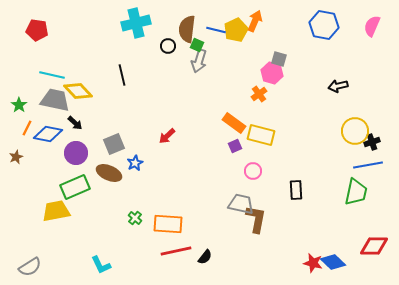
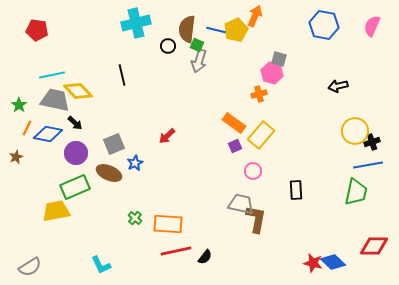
orange arrow at (255, 21): moved 5 px up
cyan line at (52, 75): rotated 25 degrees counterclockwise
orange cross at (259, 94): rotated 21 degrees clockwise
yellow rectangle at (261, 135): rotated 64 degrees counterclockwise
